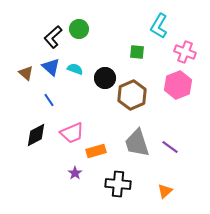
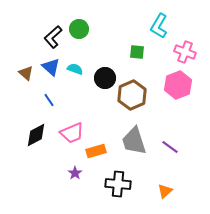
gray trapezoid: moved 3 px left, 2 px up
